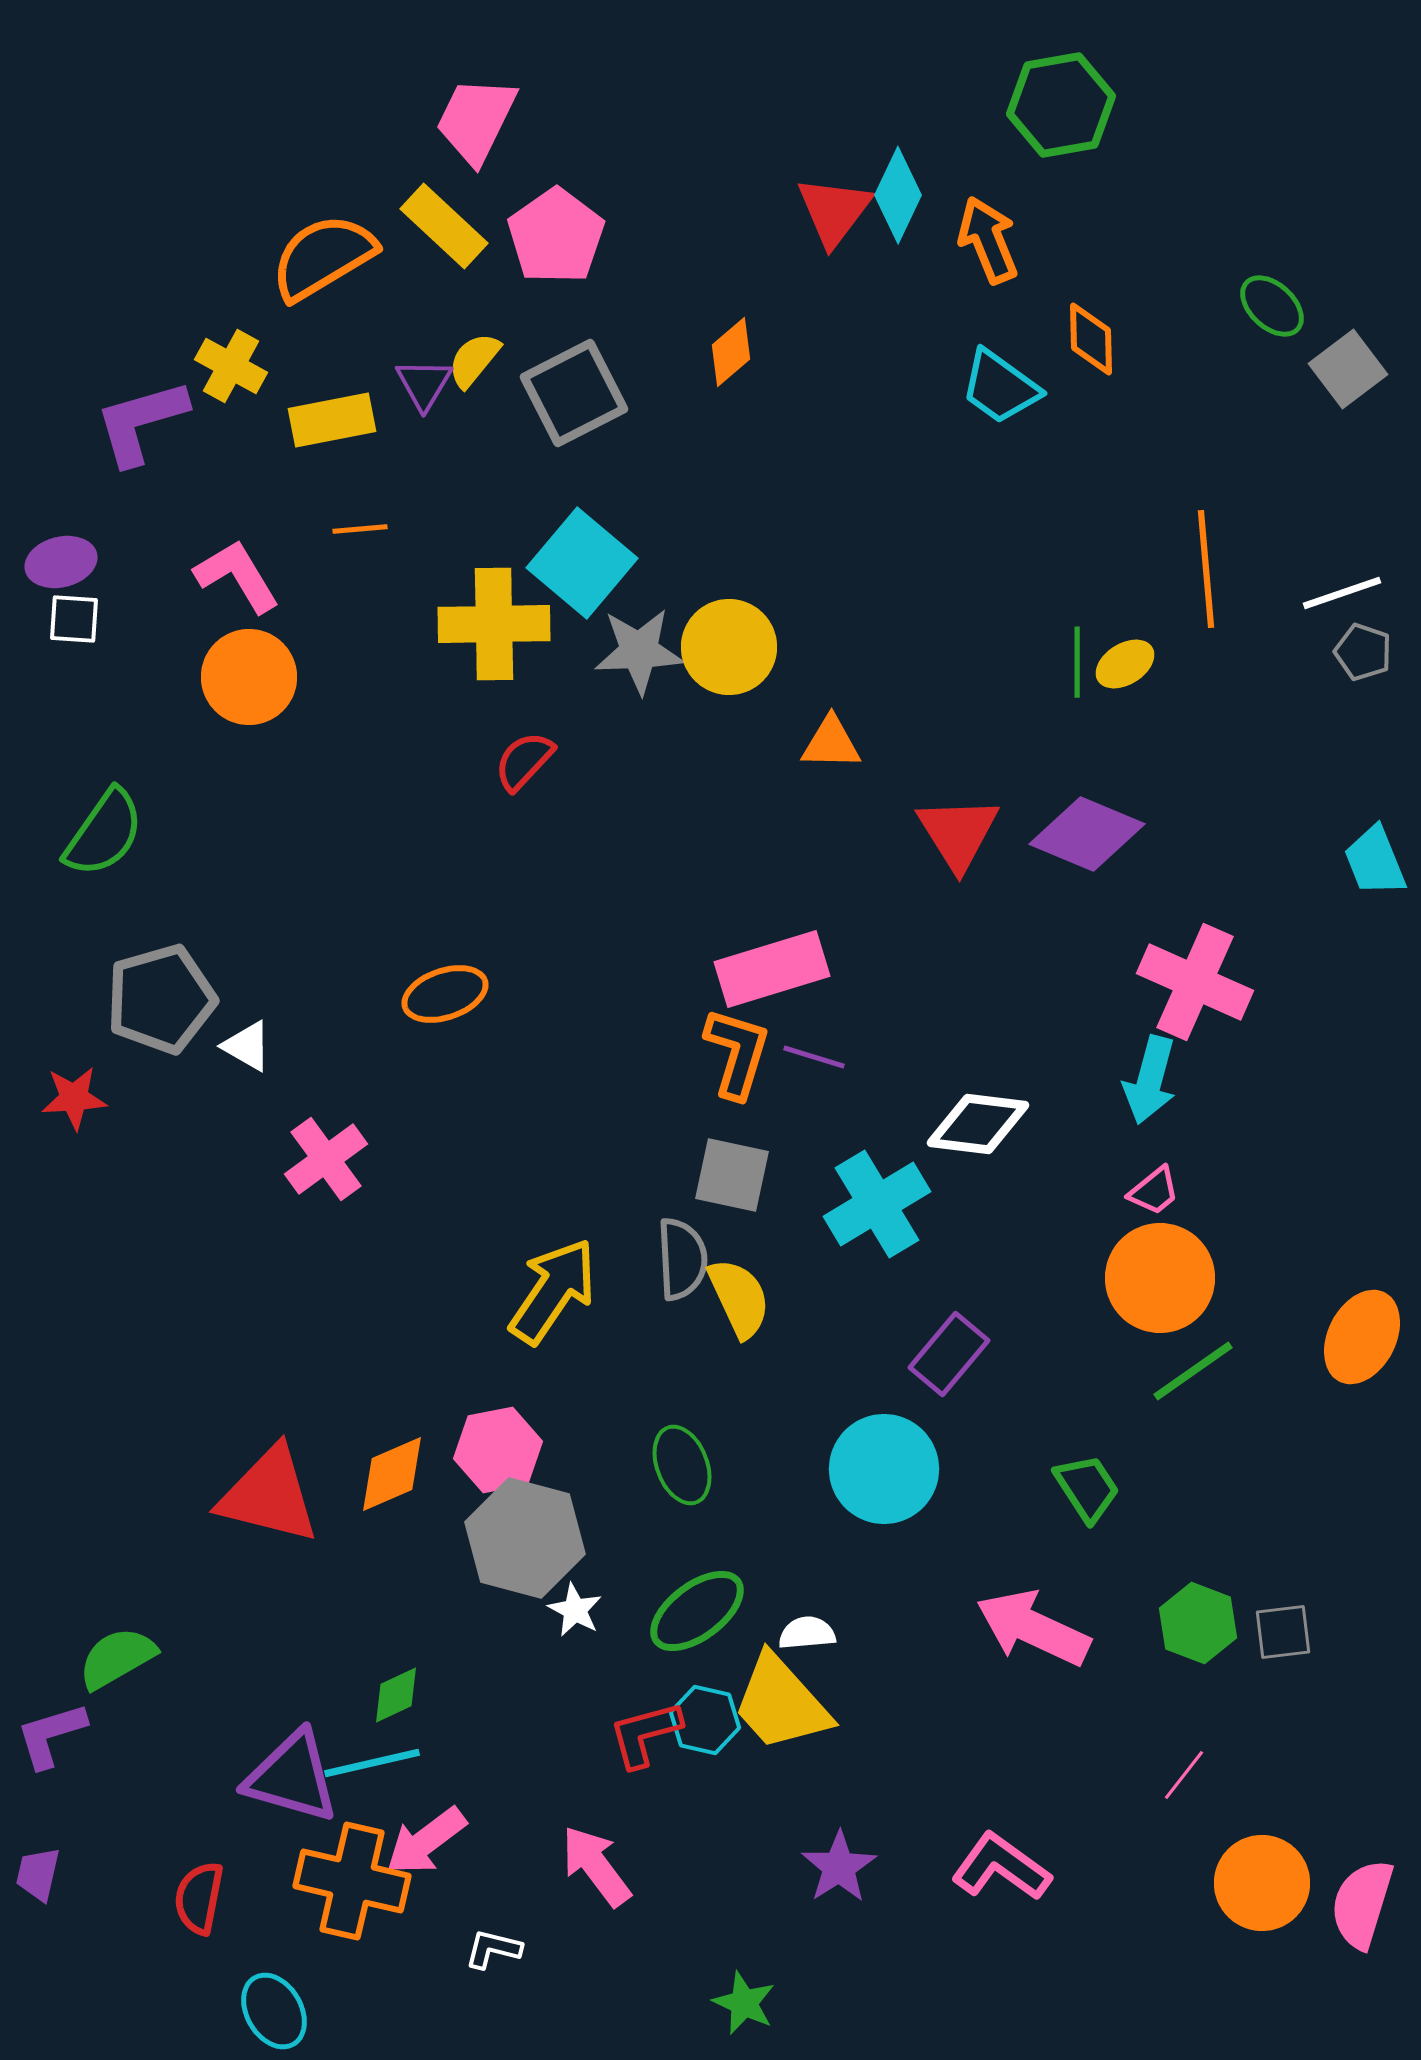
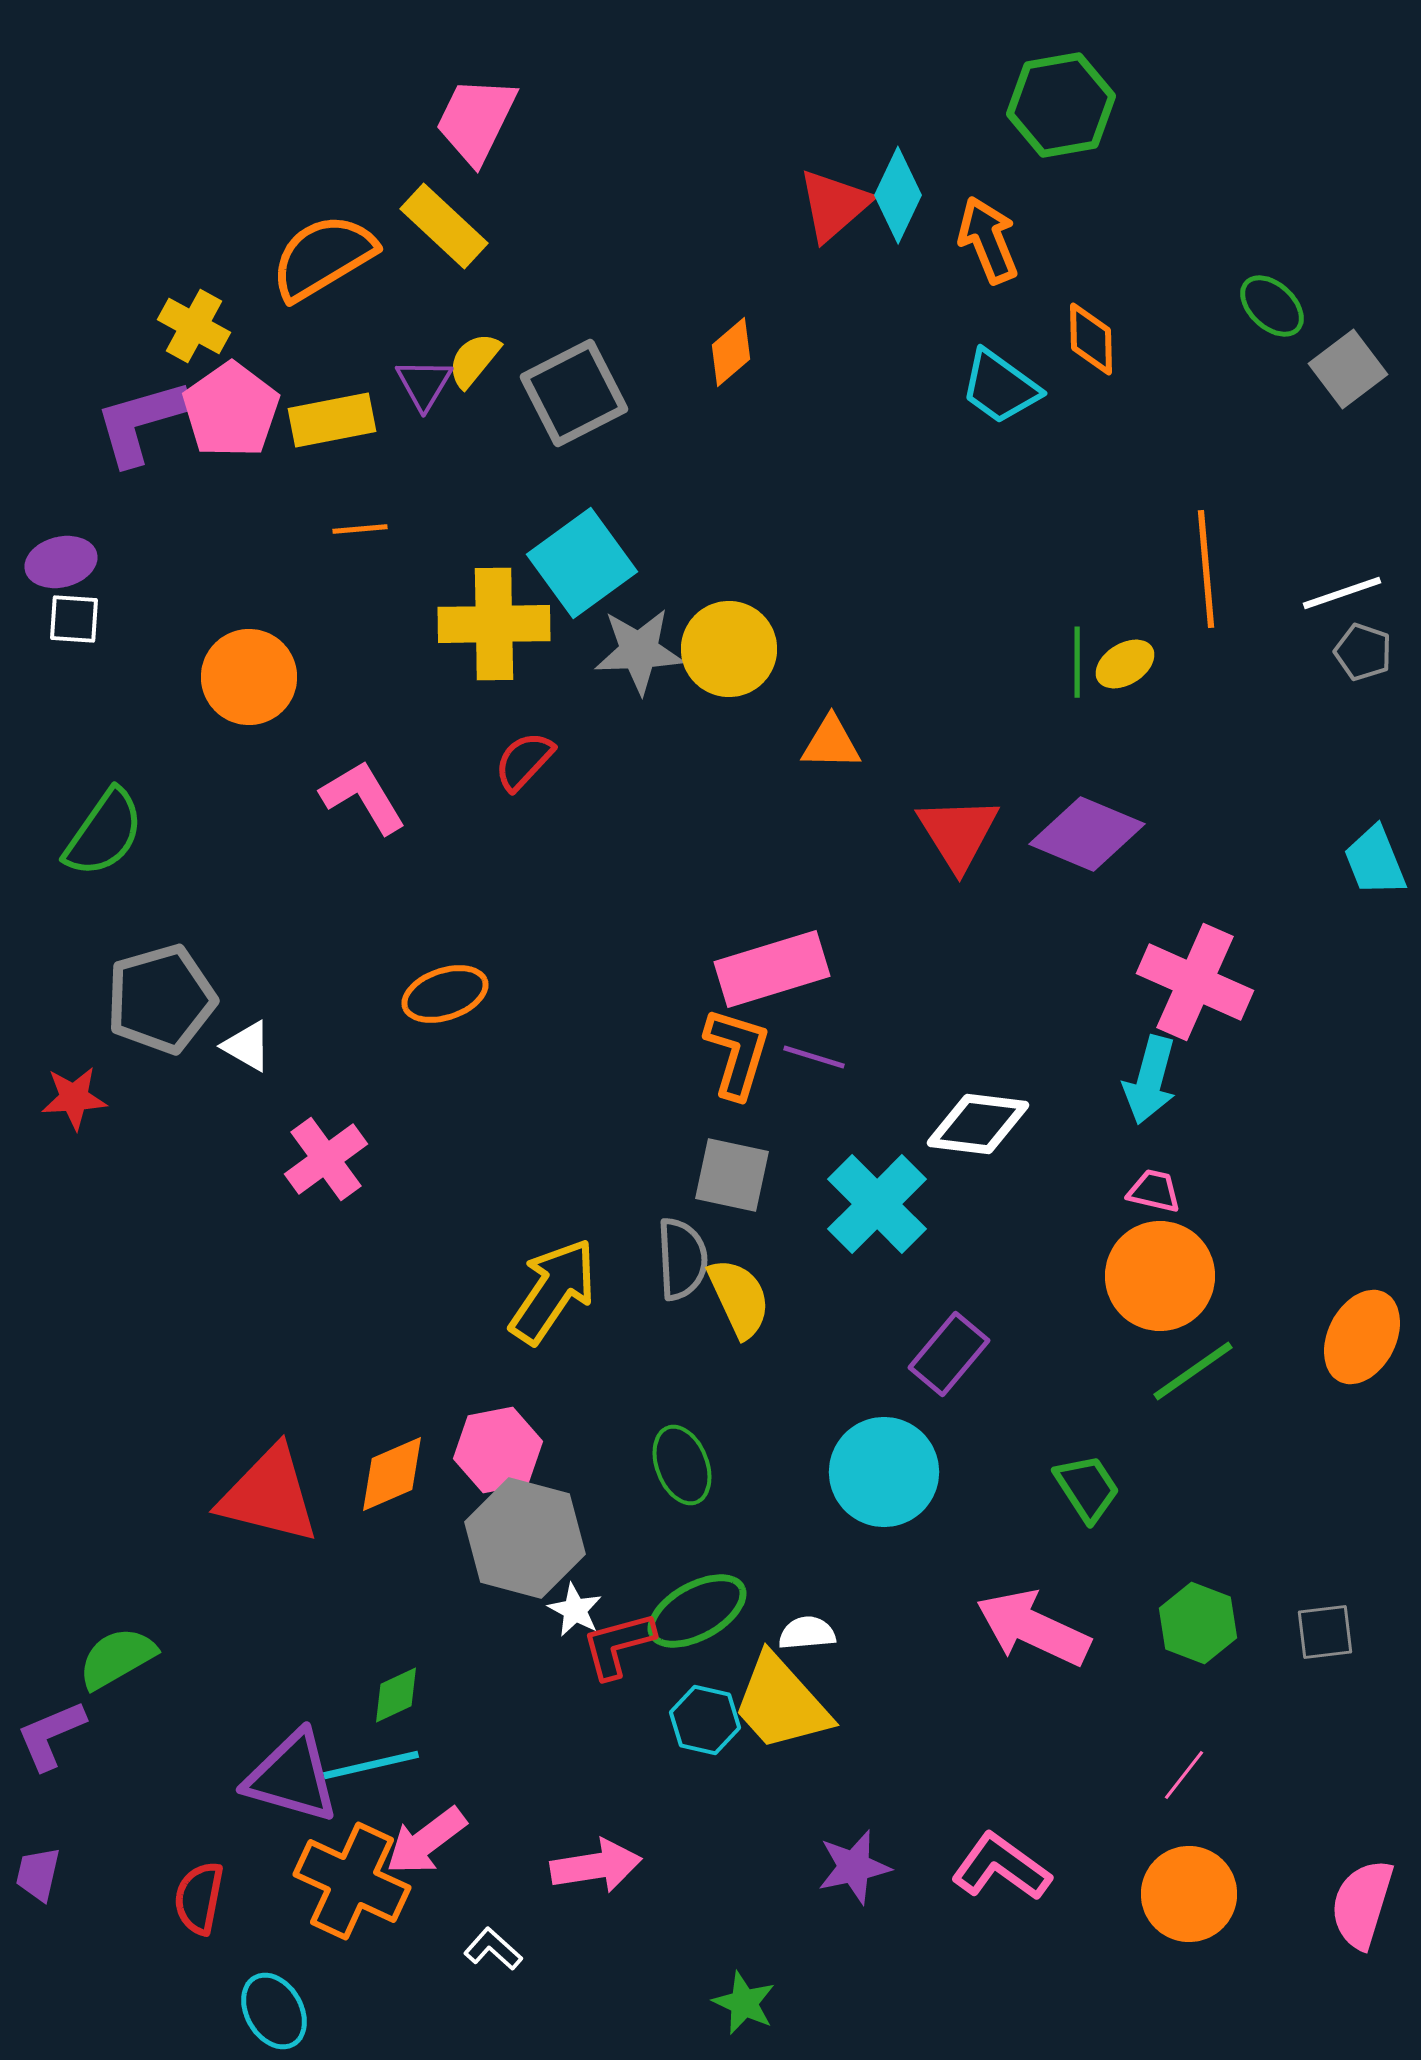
red triangle at (834, 211): moved 6 px up; rotated 12 degrees clockwise
pink pentagon at (556, 236): moved 325 px left, 174 px down
yellow cross at (231, 366): moved 37 px left, 40 px up
cyan square at (582, 563): rotated 14 degrees clockwise
pink L-shape at (237, 576): moved 126 px right, 221 px down
yellow circle at (729, 647): moved 2 px down
pink trapezoid at (1154, 1191): rotated 128 degrees counterclockwise
cyan cross at (877, 1204): rotated 14 degrees counterclockwise
orange circle at (1160, 1278): moved 2 px up
cyan circle at (884, 1469): moved 3 px down
green ellipse at (697, 1611): rotated 8 degrees clockwise
gray square at (1283, 1632): moved 42 px right
red L-shape at (645, 1734): moved 27 px left, 89 px up
purple L-shape at (51, 1735): rotated 6 degrees counterclockwise
cyan line at (372, 1763): moved 1 px left, 2 px down
pink arrow at (596, 1866): rotated 118 degrees clockwise
purple star at (839, 1867): moved 15 px right; rotated 20 degrees clockwise
orange cross at (352, 1881): rotated 12 degrees clockwise
orange circle at (1262, 1883): moved 73 px left, 11 px down
white L-shape at (493, 1949): rotated 28 degrees clockwise
